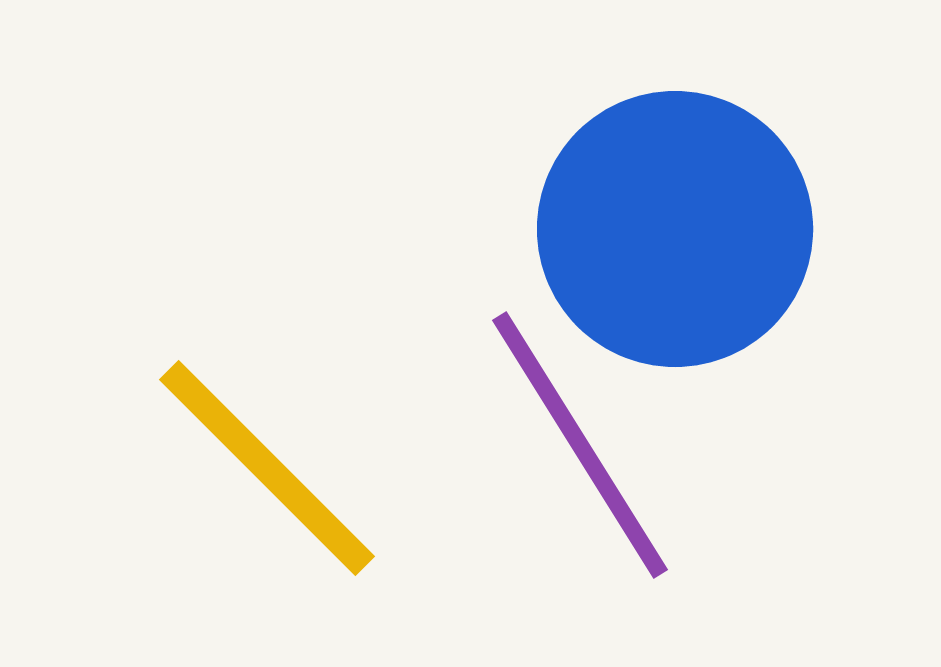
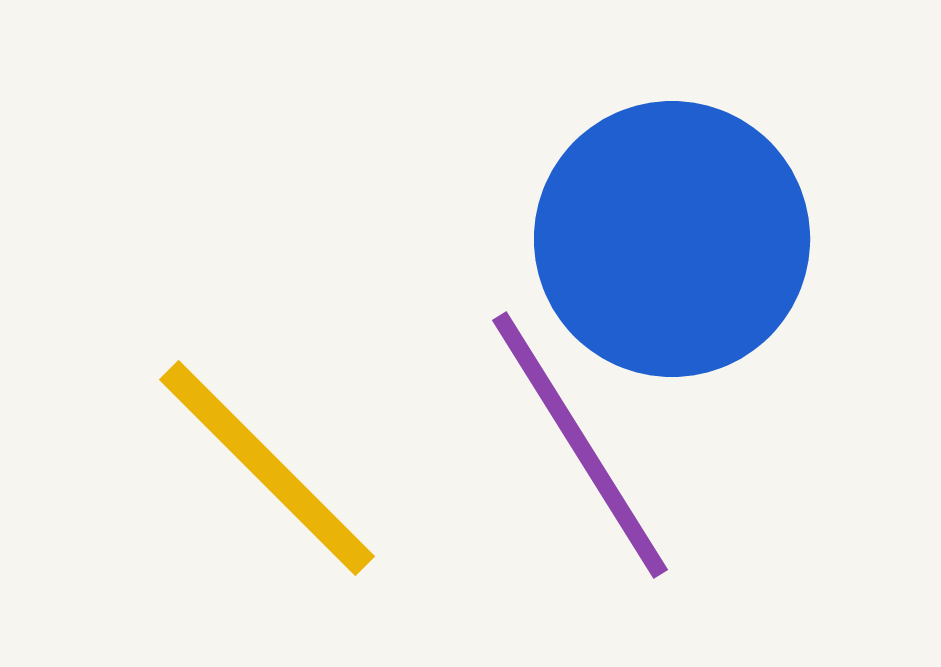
blue circle: moved 3 px left, 10 px down
